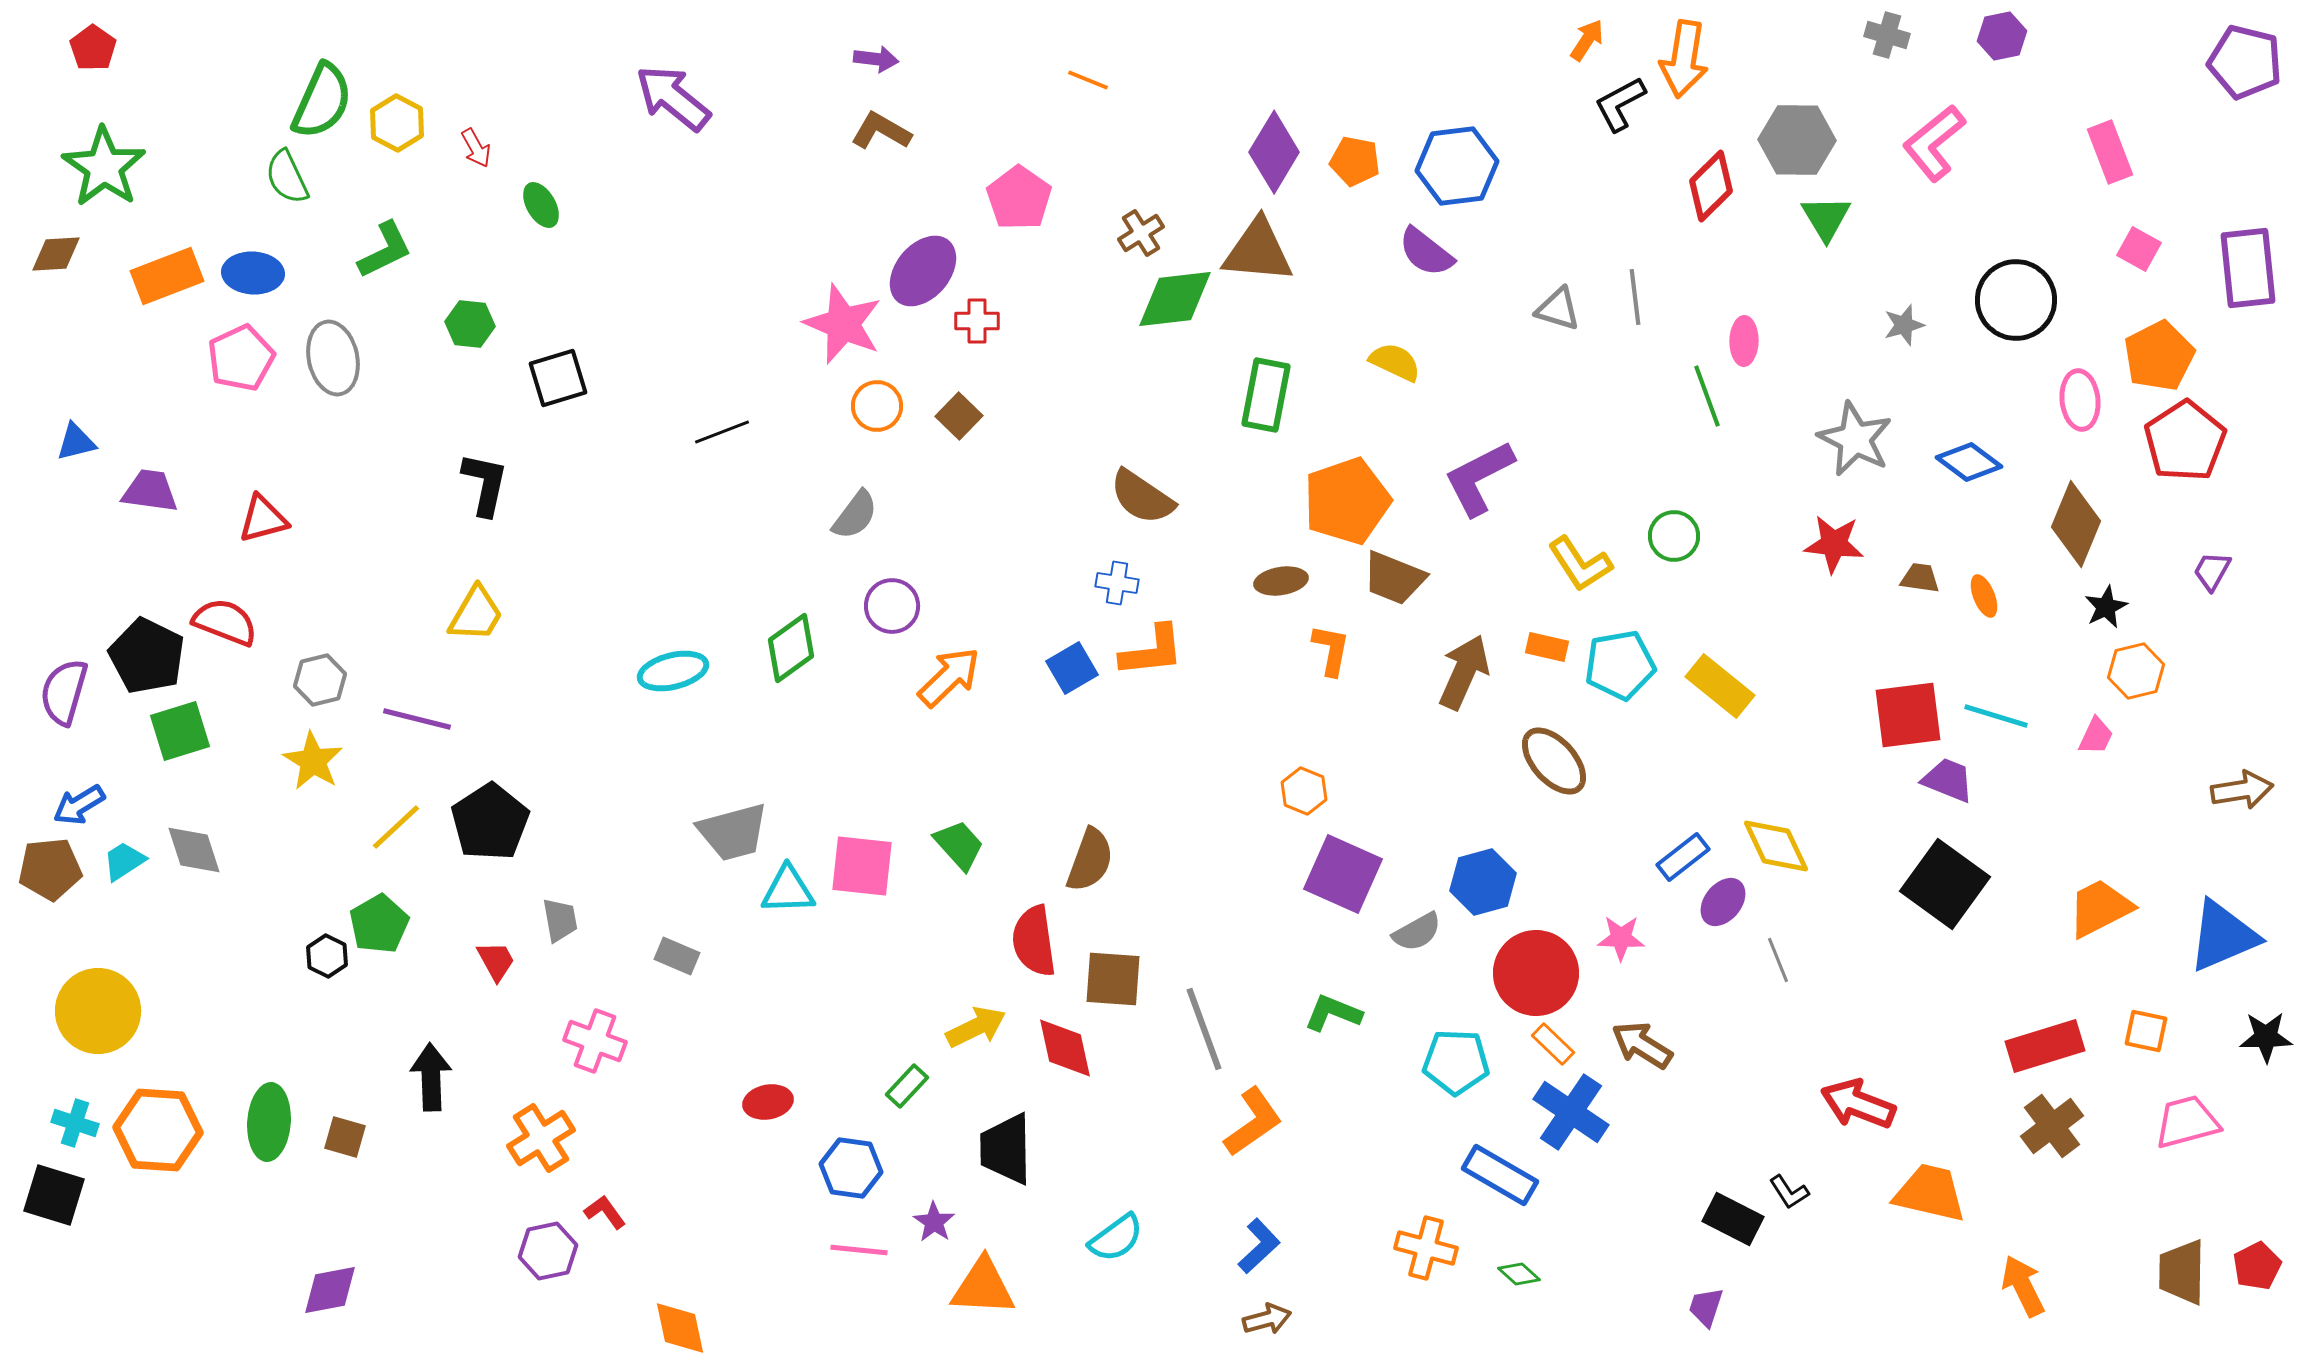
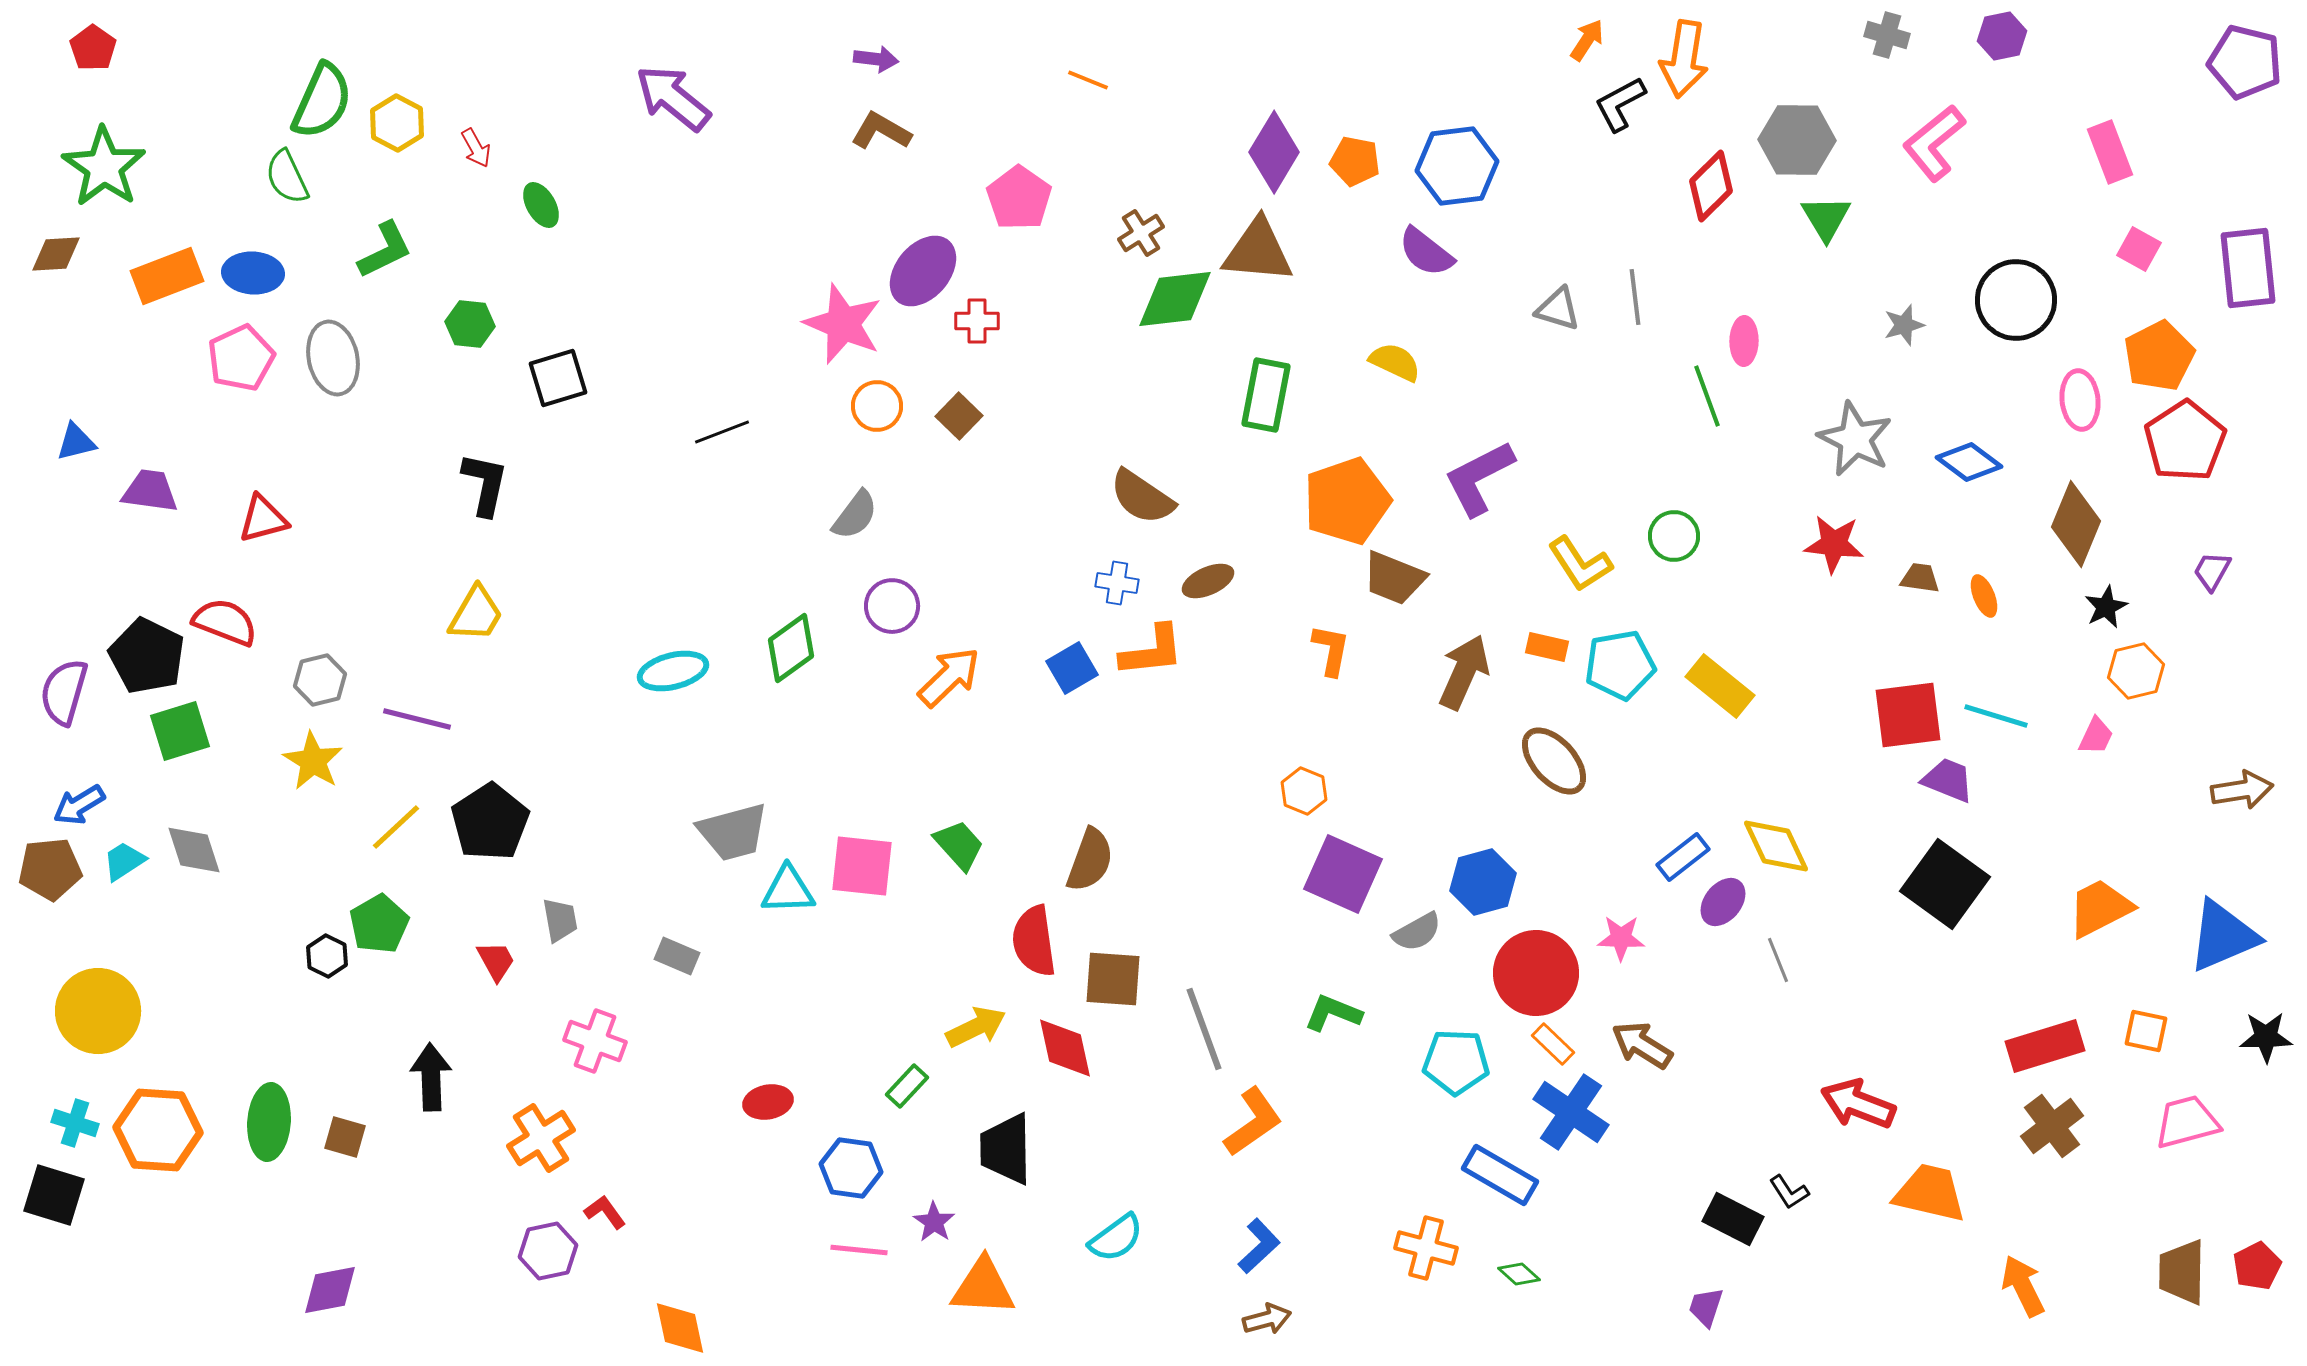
brown ellipse at (1281, 581): moved 73 px left; rotated 15 degrees counterclockwise
